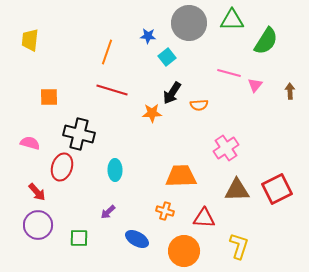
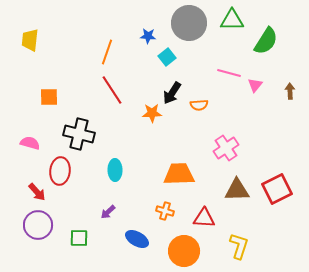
red line: rotated 40 degrees clockwise
red ellipse: moved 2 px left, 4 px down; rotated 12 degrees counterclockwise
orange trapezoid: moved 2 px left, 2 px up
